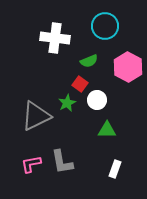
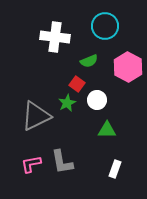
white cross: moved 1 px up
red square: moved 3 px left
